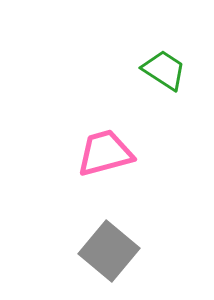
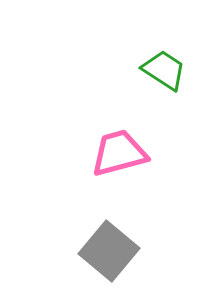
pink trapezoid: moved 14 px right
